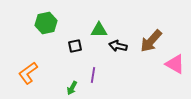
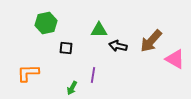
black square: moved 9 px left, 2 px down; rotated 16 degrees clockwise
pink triangle: moved 5 px up
orange L-shape: rotated 35 degrees clockwise
